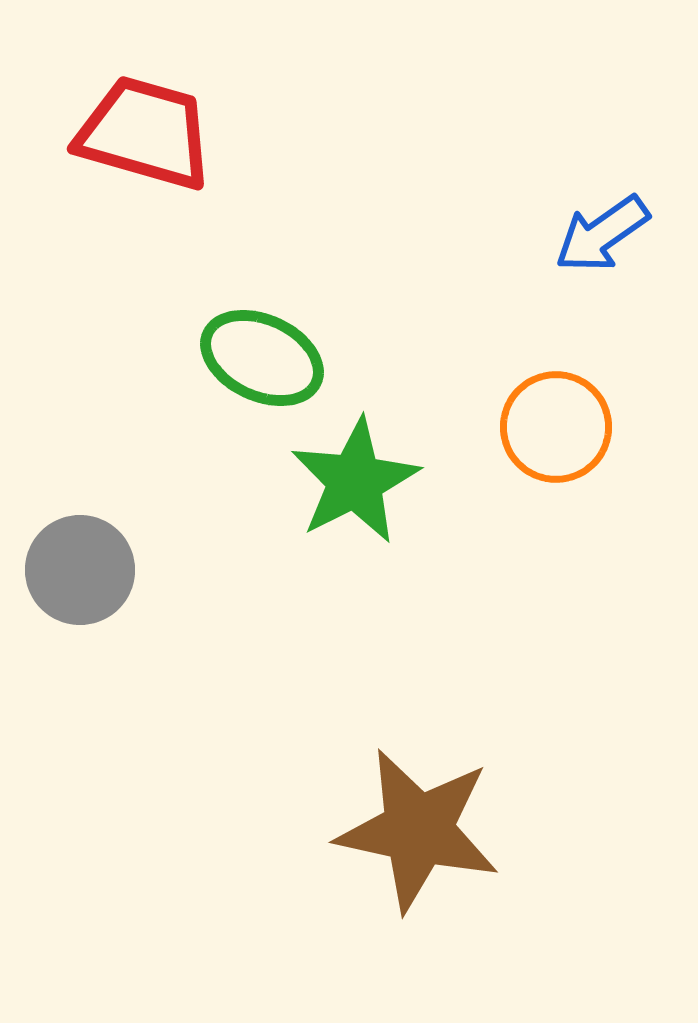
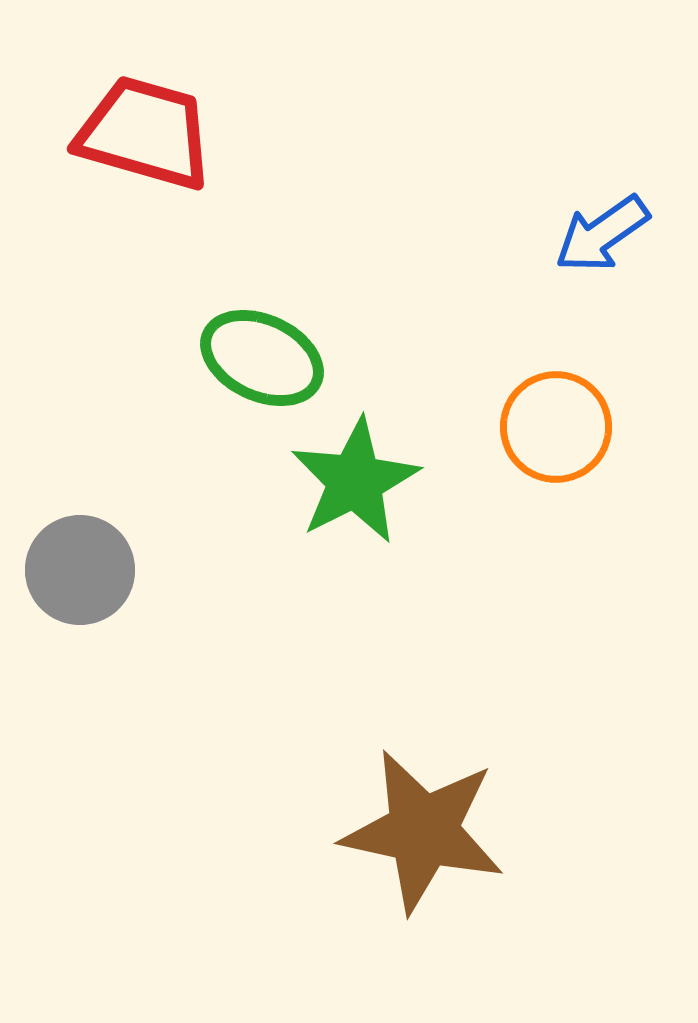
brown star: moved 5 px right, 1 px down
